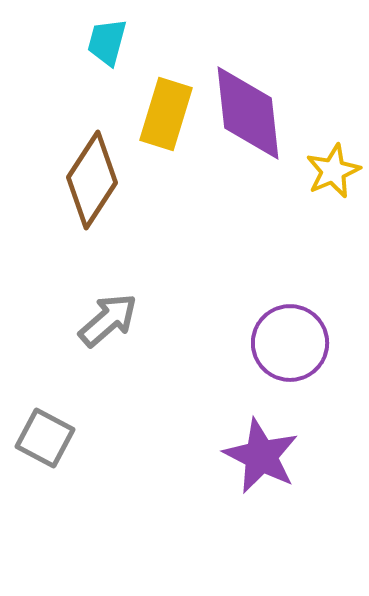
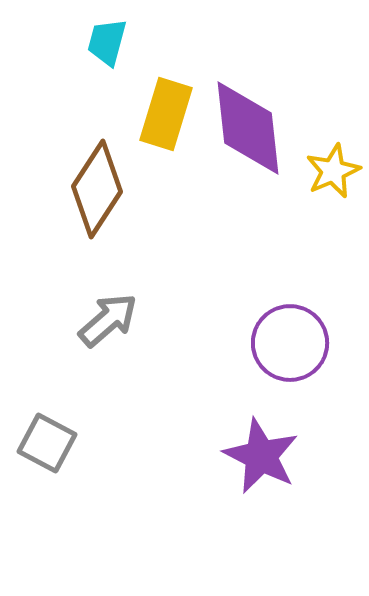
purple diamond: moved 15 px down
brown diamond: moved 5 px right, 9 px down
gray square: moved 2 px right, 5 px down
